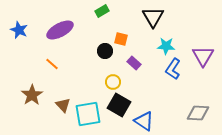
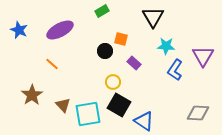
blue L-shape: moved 2 px right, 1 px down
